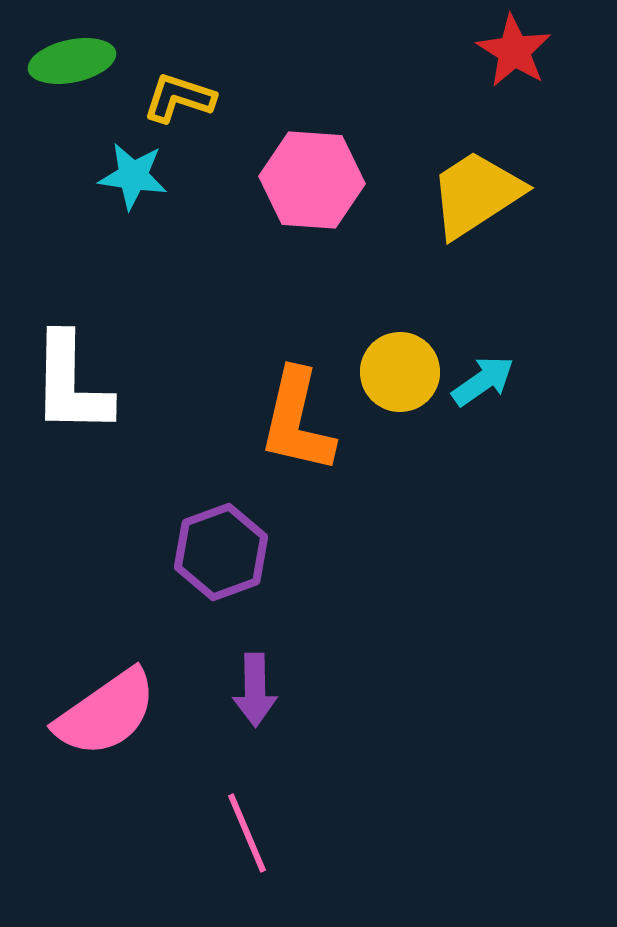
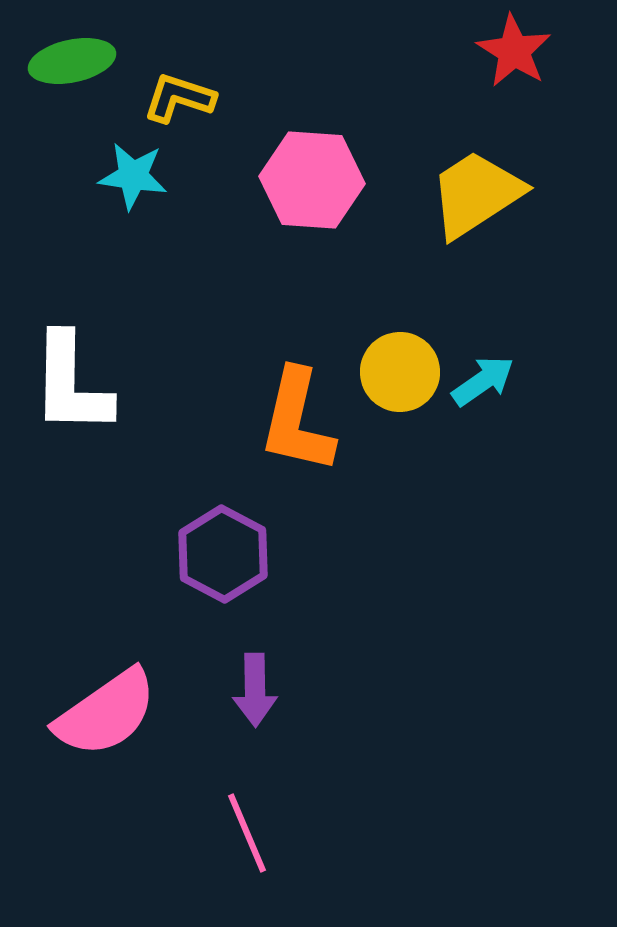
purple hexagon: moved 2 px right, 2 px down; rotated 12 degrees counterclockwise
